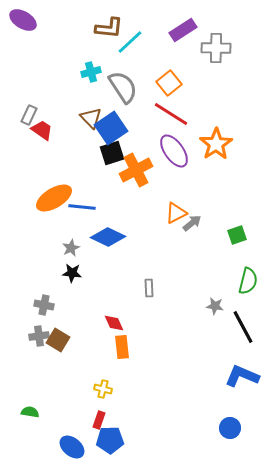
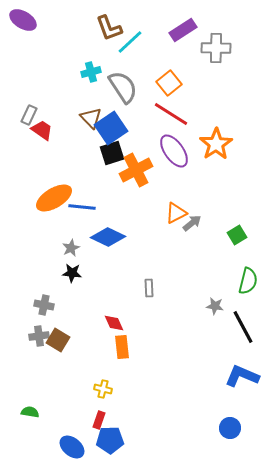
brown L-shape at (109, 28): rotated 64 degrees clockwise
green square at (237, 235): rotated 12 degrees counterclockwise
